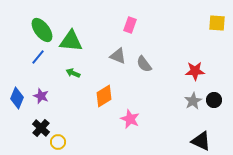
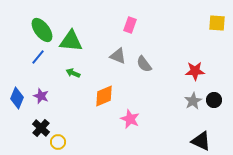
orange diamond: rotated 10 degrees clockwise
